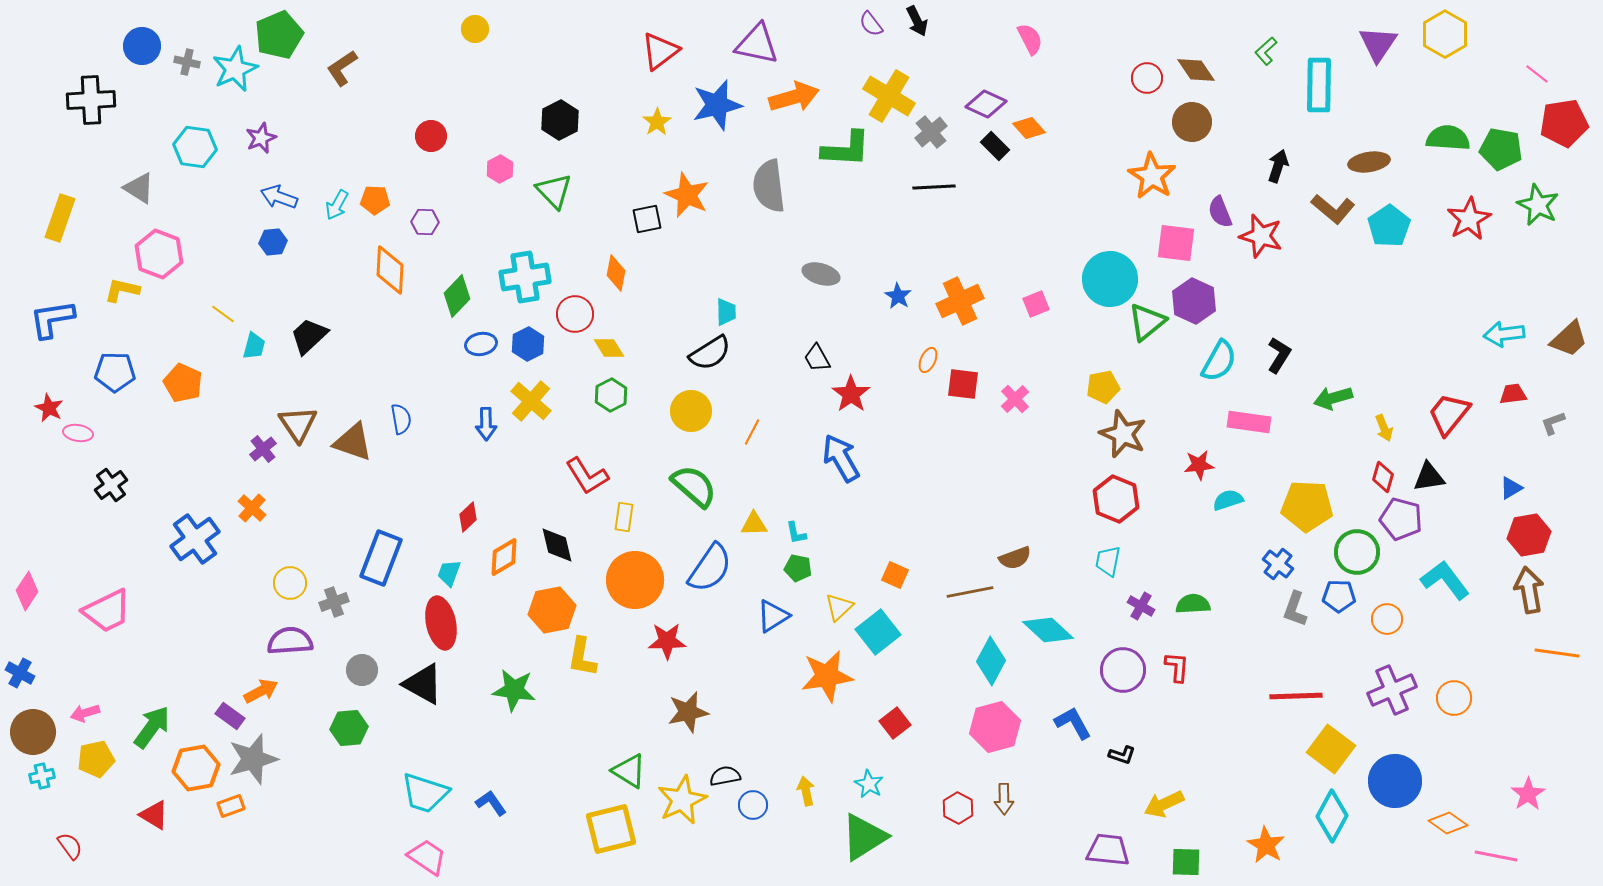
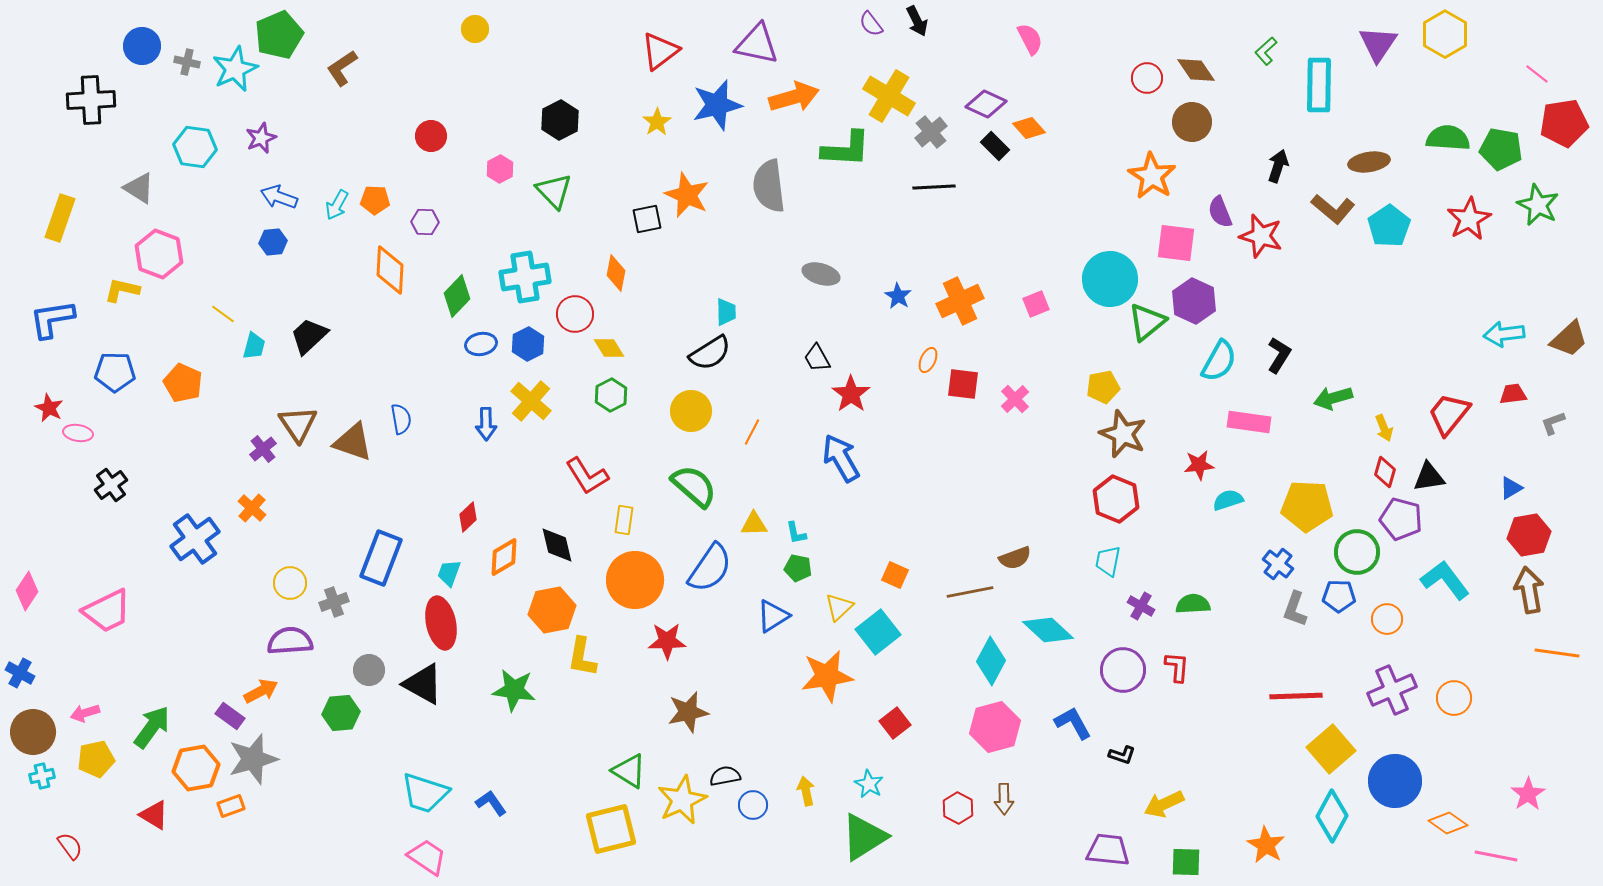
red diamond at (1383, 477): moved 2 px right, 5 px up
yellow rectangle at (624, 517): moved 3 px down
gray circle at (362, 670): moved 7 px right
green hexagon at (349, 728): moved 8 px left, 15 px up
yellow square at (1331, 749): rotated 12 degrees clockwise
